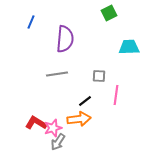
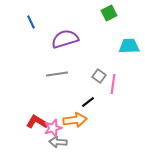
blue line: rotated 48 degrees counterclockwise
purple semicircle: rotated 112 degrees counterclockwise
cyan trapezoid: moved 1 px up
gray square: rotated 32 degrees clockwise
pink line: moved 3 px left, 11 px up
black line: moved 3 px right, 1 px down
orange arrow: moved 4 px left, 1 px down
red L-shape: moved 1 px right, 1 px up
gray arrow: rotated 60 degrees clockwise
